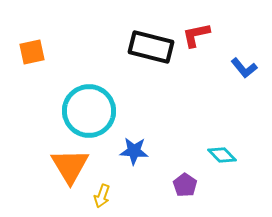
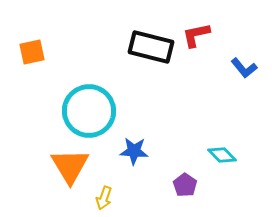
yellow arrow: moved 2 px right, 2 px down
